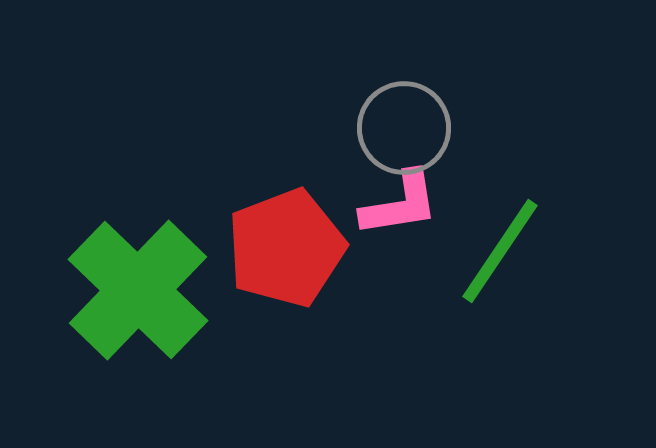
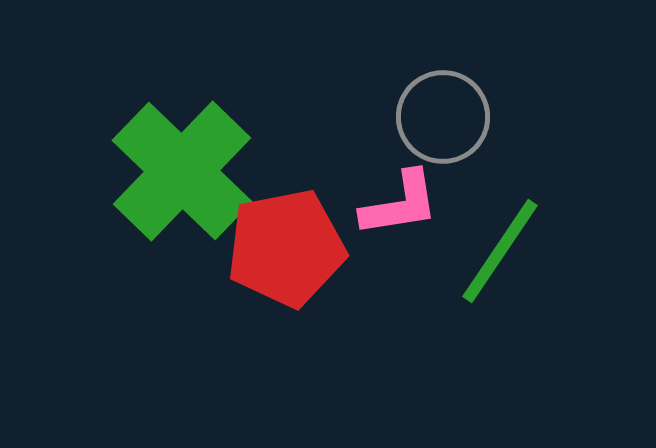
gray circle: moved 39 px right, 11 px up
red pentagon: rotated 10 degrees clockwise
green cross: moved 44 px right, 119 px up
